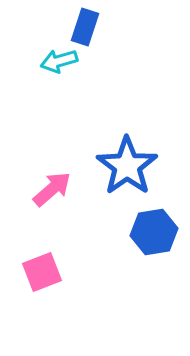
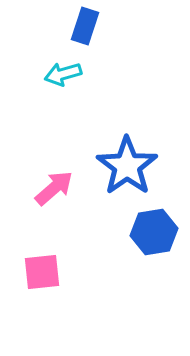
blue rectangle: moved 1 px up
cyan arrow: moved 4 px right, 13 px down
pink arrow: moved 2 px right, 1 px up
pink square: rotated 15 degrees clockwise
